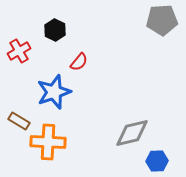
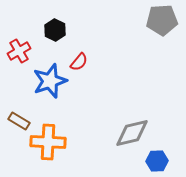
blue star: moved 4 px left, 11 px up
